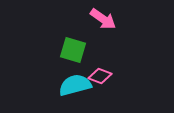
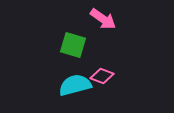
green square: moved 5 px up
pink diamond: moved 2 px right
